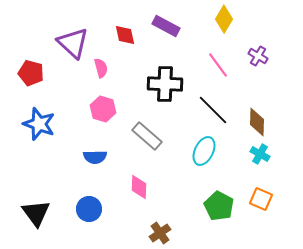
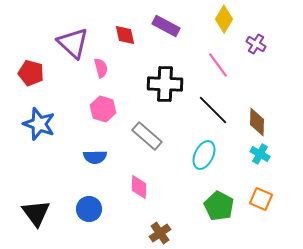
purple cross: moved 2 px left, 12 px up
cyan ellipse: moved 4 px down
